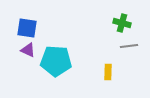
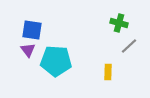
green cross: moved 3 px left
blue square: moved 5 px right, 2 px down
gray line: rotated 36 degrees counterclockwise
purple triangle: rotated 28 degrees clockwise
